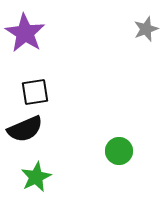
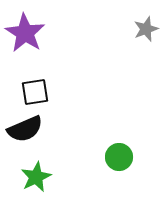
green circle: moved 6 px down
